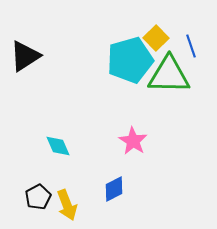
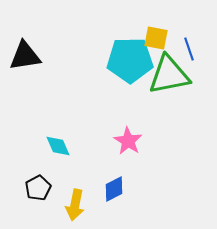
yellow square: rotated 35 degrees counterclockwise
blue line: moved 2 px left, 3 px down
black triangle: rotated 24 degrees clockwise
cyan pentagon: rotated 15 degrees clockwise
green triangle: rotated 12 degrees counterclockwise
pink star: moved 5 px left
black pentagon: moved 9 px up
yellow arrow: moved 8 px right; rotated 32 degrees clockwise
